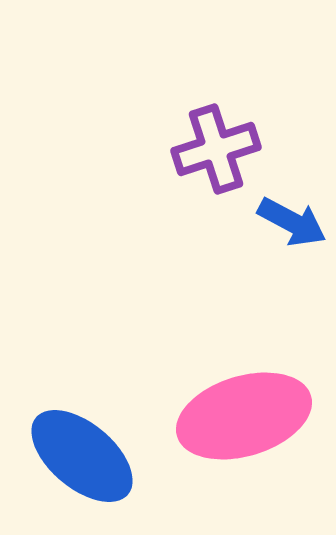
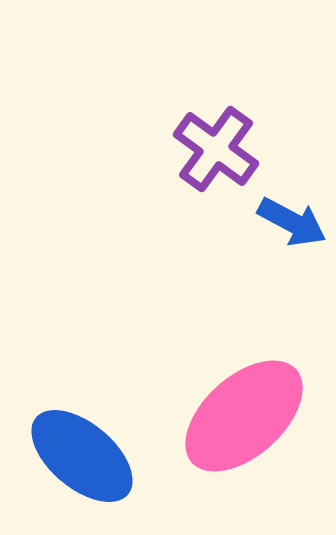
purple cross: rotated 36 degrees counterclockwise
pink ellipse: rotated 25 degrees counterclockwise
